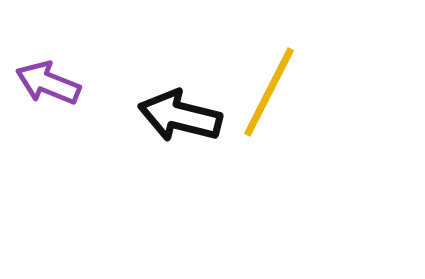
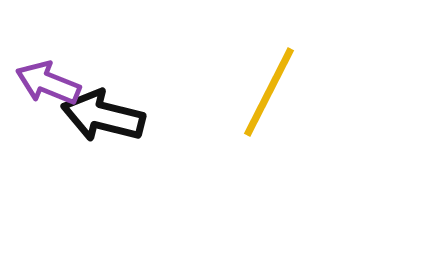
black arrow: moved 77 px left
